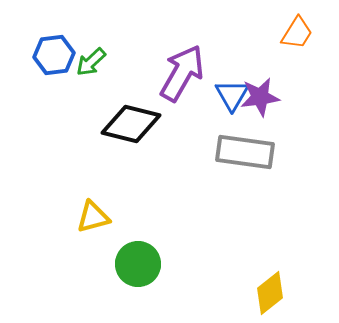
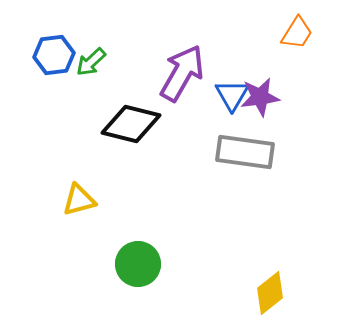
yellow triangle: moved 14 px left, 17 px up
